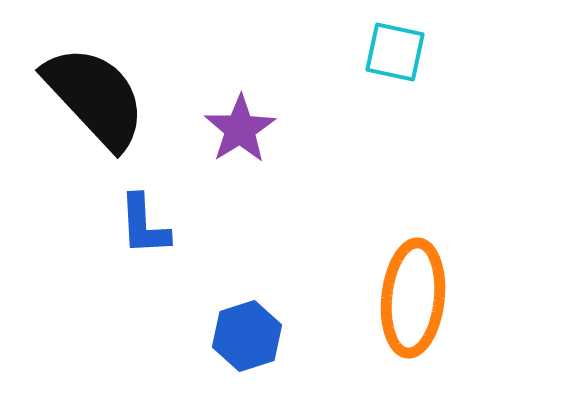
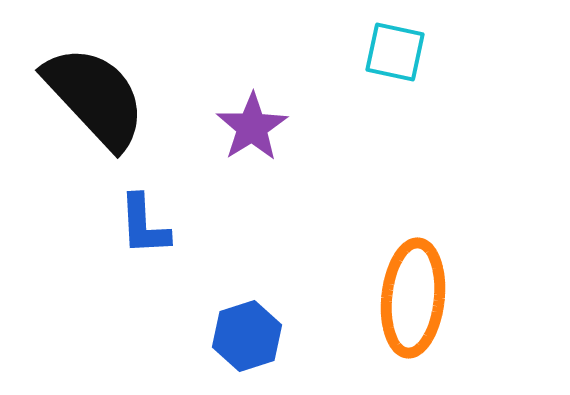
purple star: moved 12 px right, 2 px up
